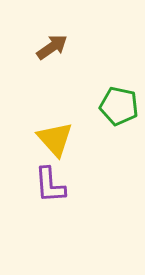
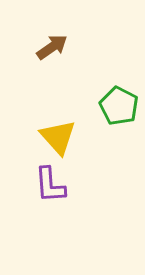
green pentagon: rotated 15 degrees clockwise
yellow triangle: moved 3 px right, 2 px up
